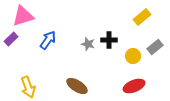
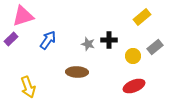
brown ellipse: moved 14 px up; rotated 30 degrees counterclockwise
